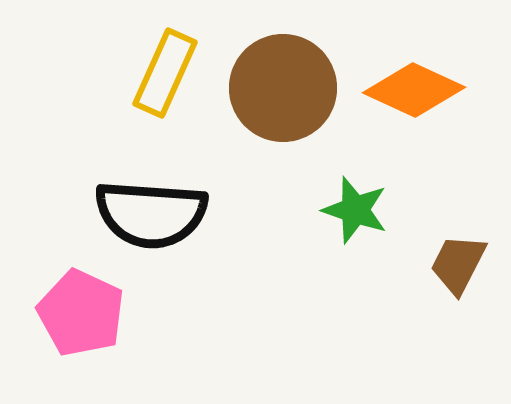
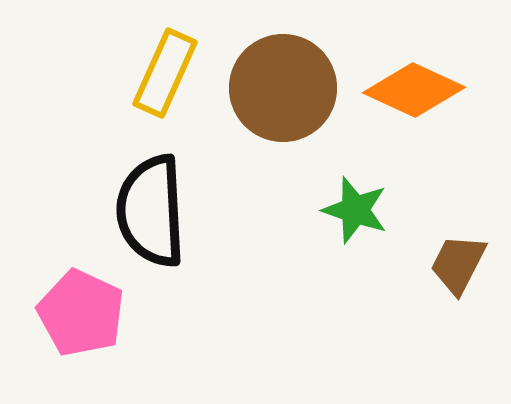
black semicircle: moved 3 px up; rotated 83 degrees clockwise
